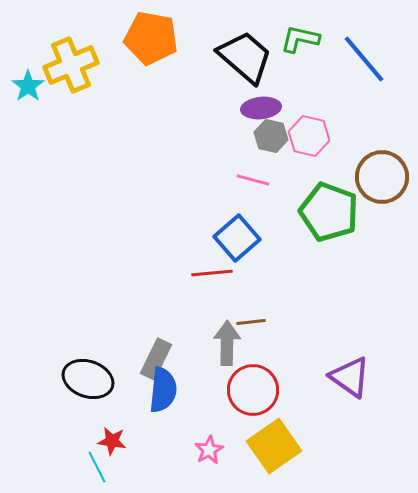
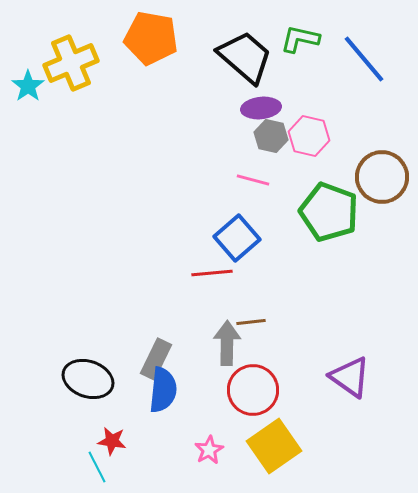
yellow cross: moved 2 px up
